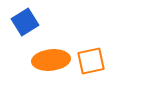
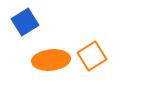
orange square: moved 1 px right, 5 px up; rotated 20 degrees counterclockwise
